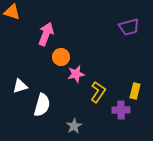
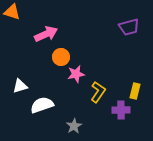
pink arrow: rotated 45 degrees clockwise
white semicircle: rotated 125 degrees counterclockwise
